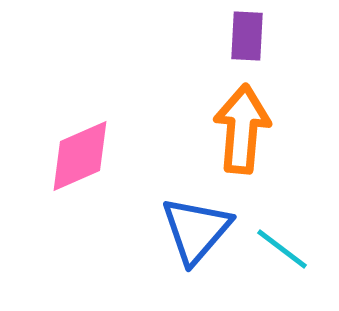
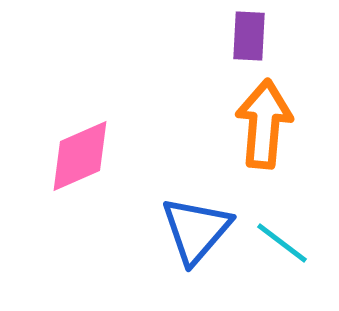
purple rectangle: moved 2 px right
orange arrow: moved 22 px right, 5 px up
cyan line: moved 6 px up
